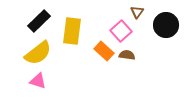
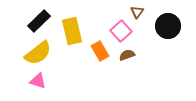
black circle: moved 2 px right, 1 px down
yellow rectangle: rotated 20 degrees counterclockwise
orange rectangle: moved 4 px left; rotated 18 degrees clockwise
brown semicircle: rotated 28 degrees counterclockwise
